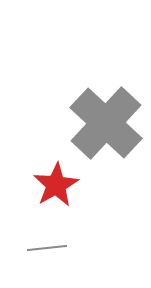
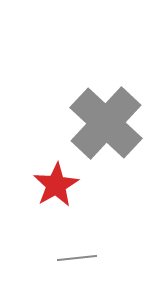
gray line: moved 30 px right, 10 px down
